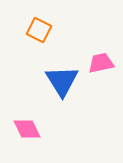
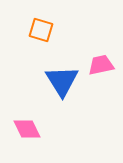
orange square: moved 2 px right; rotated 10 degrees counterclockwise
pink trapezoid: moved 2 px down
